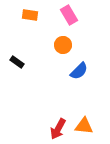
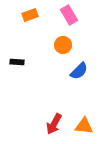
orange rectangle: rotated 28 degrees counterclockwise
black rectangle: rotated 32 degrees counterclockwise
red arrow: moved 4 px left, 5 px up
